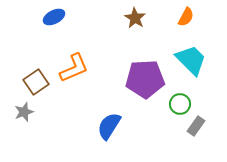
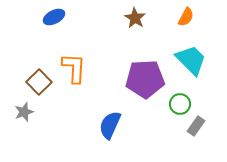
orange L-shape: rotated 64 degrees counterclockwise
brown square: moved 3 px right; rotated 10 degrees counterclockwise
blue semicircle: moved 1 px right, 1 px up; rotated 8 degrees counterclockwise
